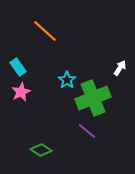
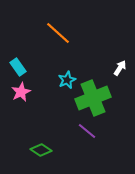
orange line: moved 13 px right, 2 px down
cyan star: rotated 12 degrees clockwise
